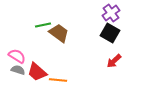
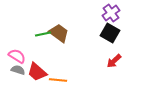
green line: moved 9 px down
